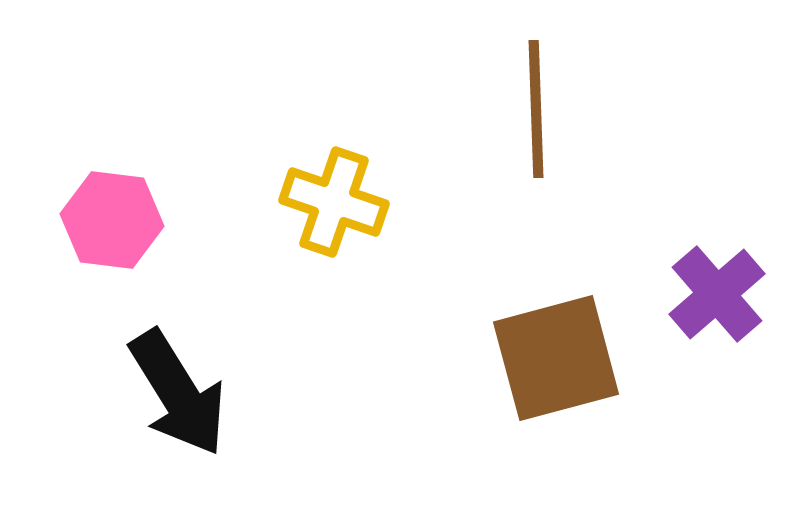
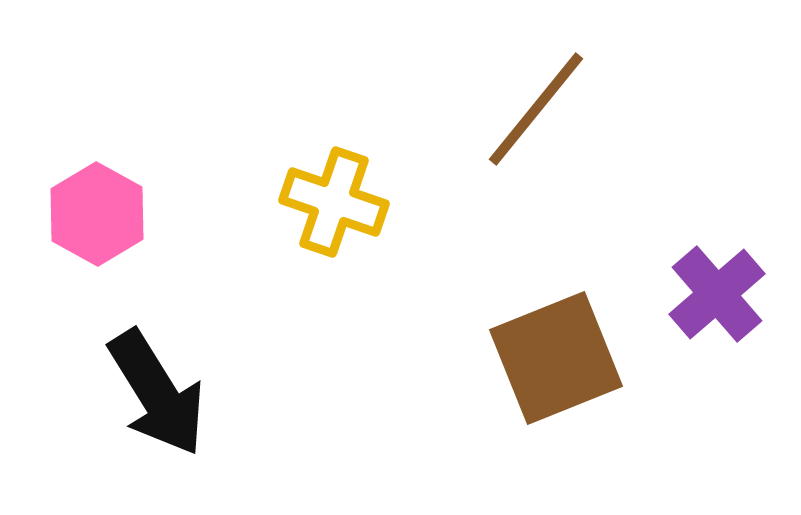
brown line: rotated 41 degrees clockwise
pink hexagon: moved 15 px left, 6 px up; rotated 22 degrees clockwise
brown square: rotated 7 degrees counterclockwise
black arrow: moved 21 px left
